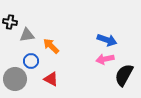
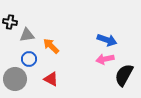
blue circle: moved 2 px left, 2 px up
